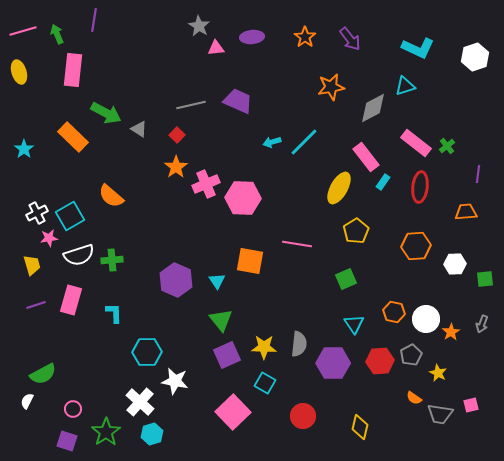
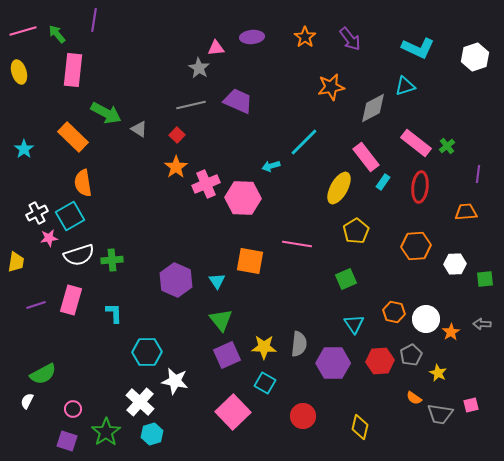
gray star at (199, 26): moved 42 px down
green arrow at (57, 34): rotated 18 degrees counterclockwise
cyan arrow at (272, 142): moved 1 px left, 24 px down
orange semicircle at (111, 196): moved 28 px left, 13 px up; rotated 40 degrees clockwise
yellow trapezoid at (32, 265): moved 16 px left, 3 px up; rotated 25 degrees clockwise
gray arrow at (482, 324): rotated 72 degrees clockwise
